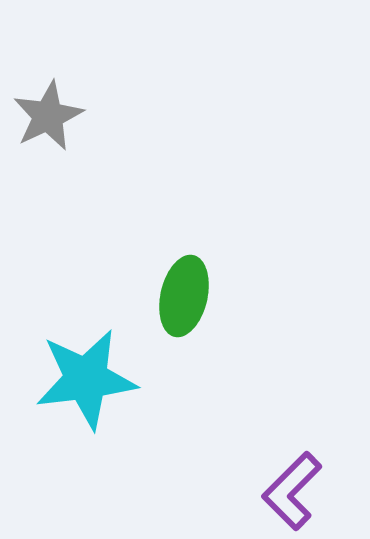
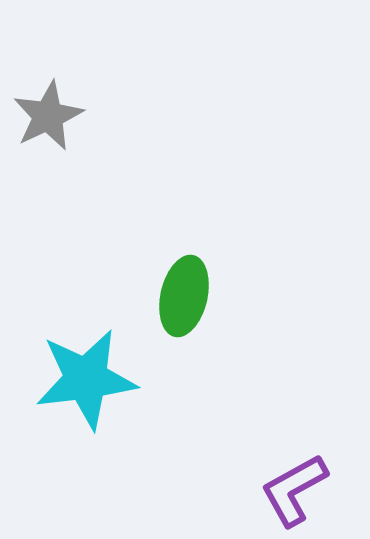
purple L-shape: moved 2 px right, 1 px up; rotated 16 degrees clockwise
